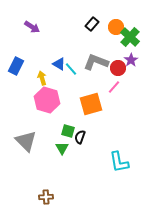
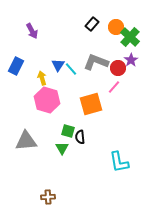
purple arrow: moved 4 px down; rotated 28 degrees clockwise
blue triangle: moved 1 px left, 1 px down; rotated 32 degrees clockwise
black semicircle: rotated 24 degrees counterclockwise
gray triangle: rotated 50 degrees counterclockwise
brown cross: moved 2 px right
